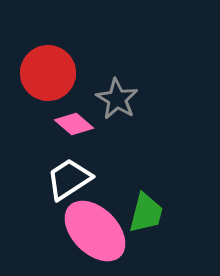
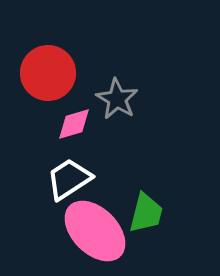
pink diamond: rotated 57 degrees counterclockwise
